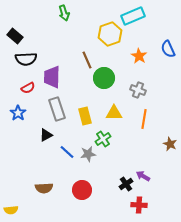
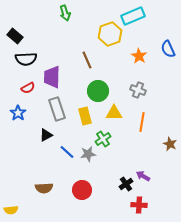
green arrow: moved 1 px right
green circle: moved 6 px left, 13 px down
orange line: moved 2 px left, 3 px down
